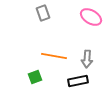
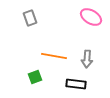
gray rectangle: moved 13 px left, 5 px down
black rectangle: moved 2 px left, 3 px down; rotated 18 degrees clockwise
